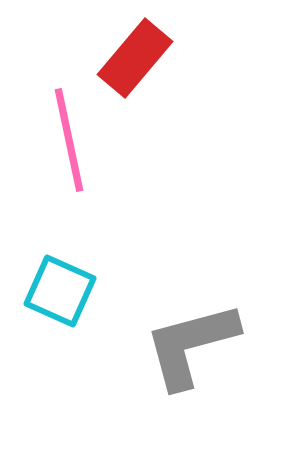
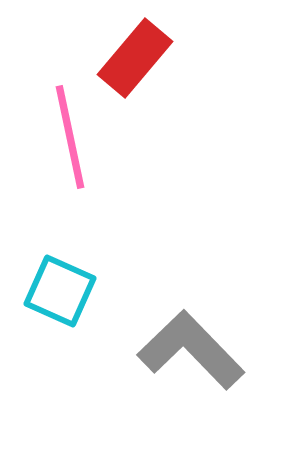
pink line: moved 1 px right, 3 px up
gray L-shape: moved 5 px down; rotated 61 degrees clockwise
